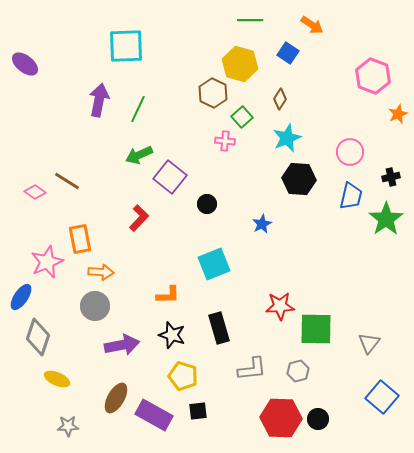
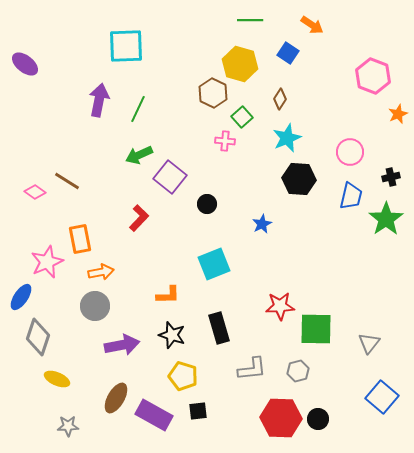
orange arrow at (101, 272): rotated 15 degrees counterclockwise
